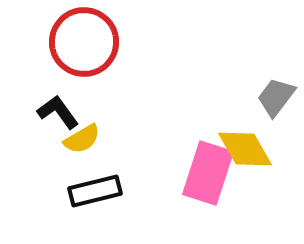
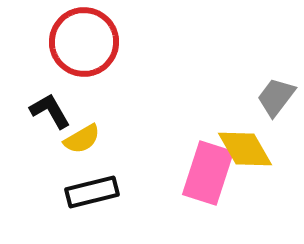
black L-shape: moved 8 px left, 1 px up; rotated 6 degrees clockwise
black rectangle: moved 3 px left, 1 px down
